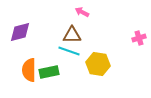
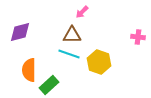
pink arrow: rotated 72 degrees counterclockwise
pink cross: moved 1 px left, 1 px up; rotated 24 degrees clockwise
cyan line: moved 3 px down
yellow hexagon: moved 1 px right, 2 px up; rotated 10 degrees clockwise
green rectangle: moved 13 px down; rotated 30 degrees counterclockwise
